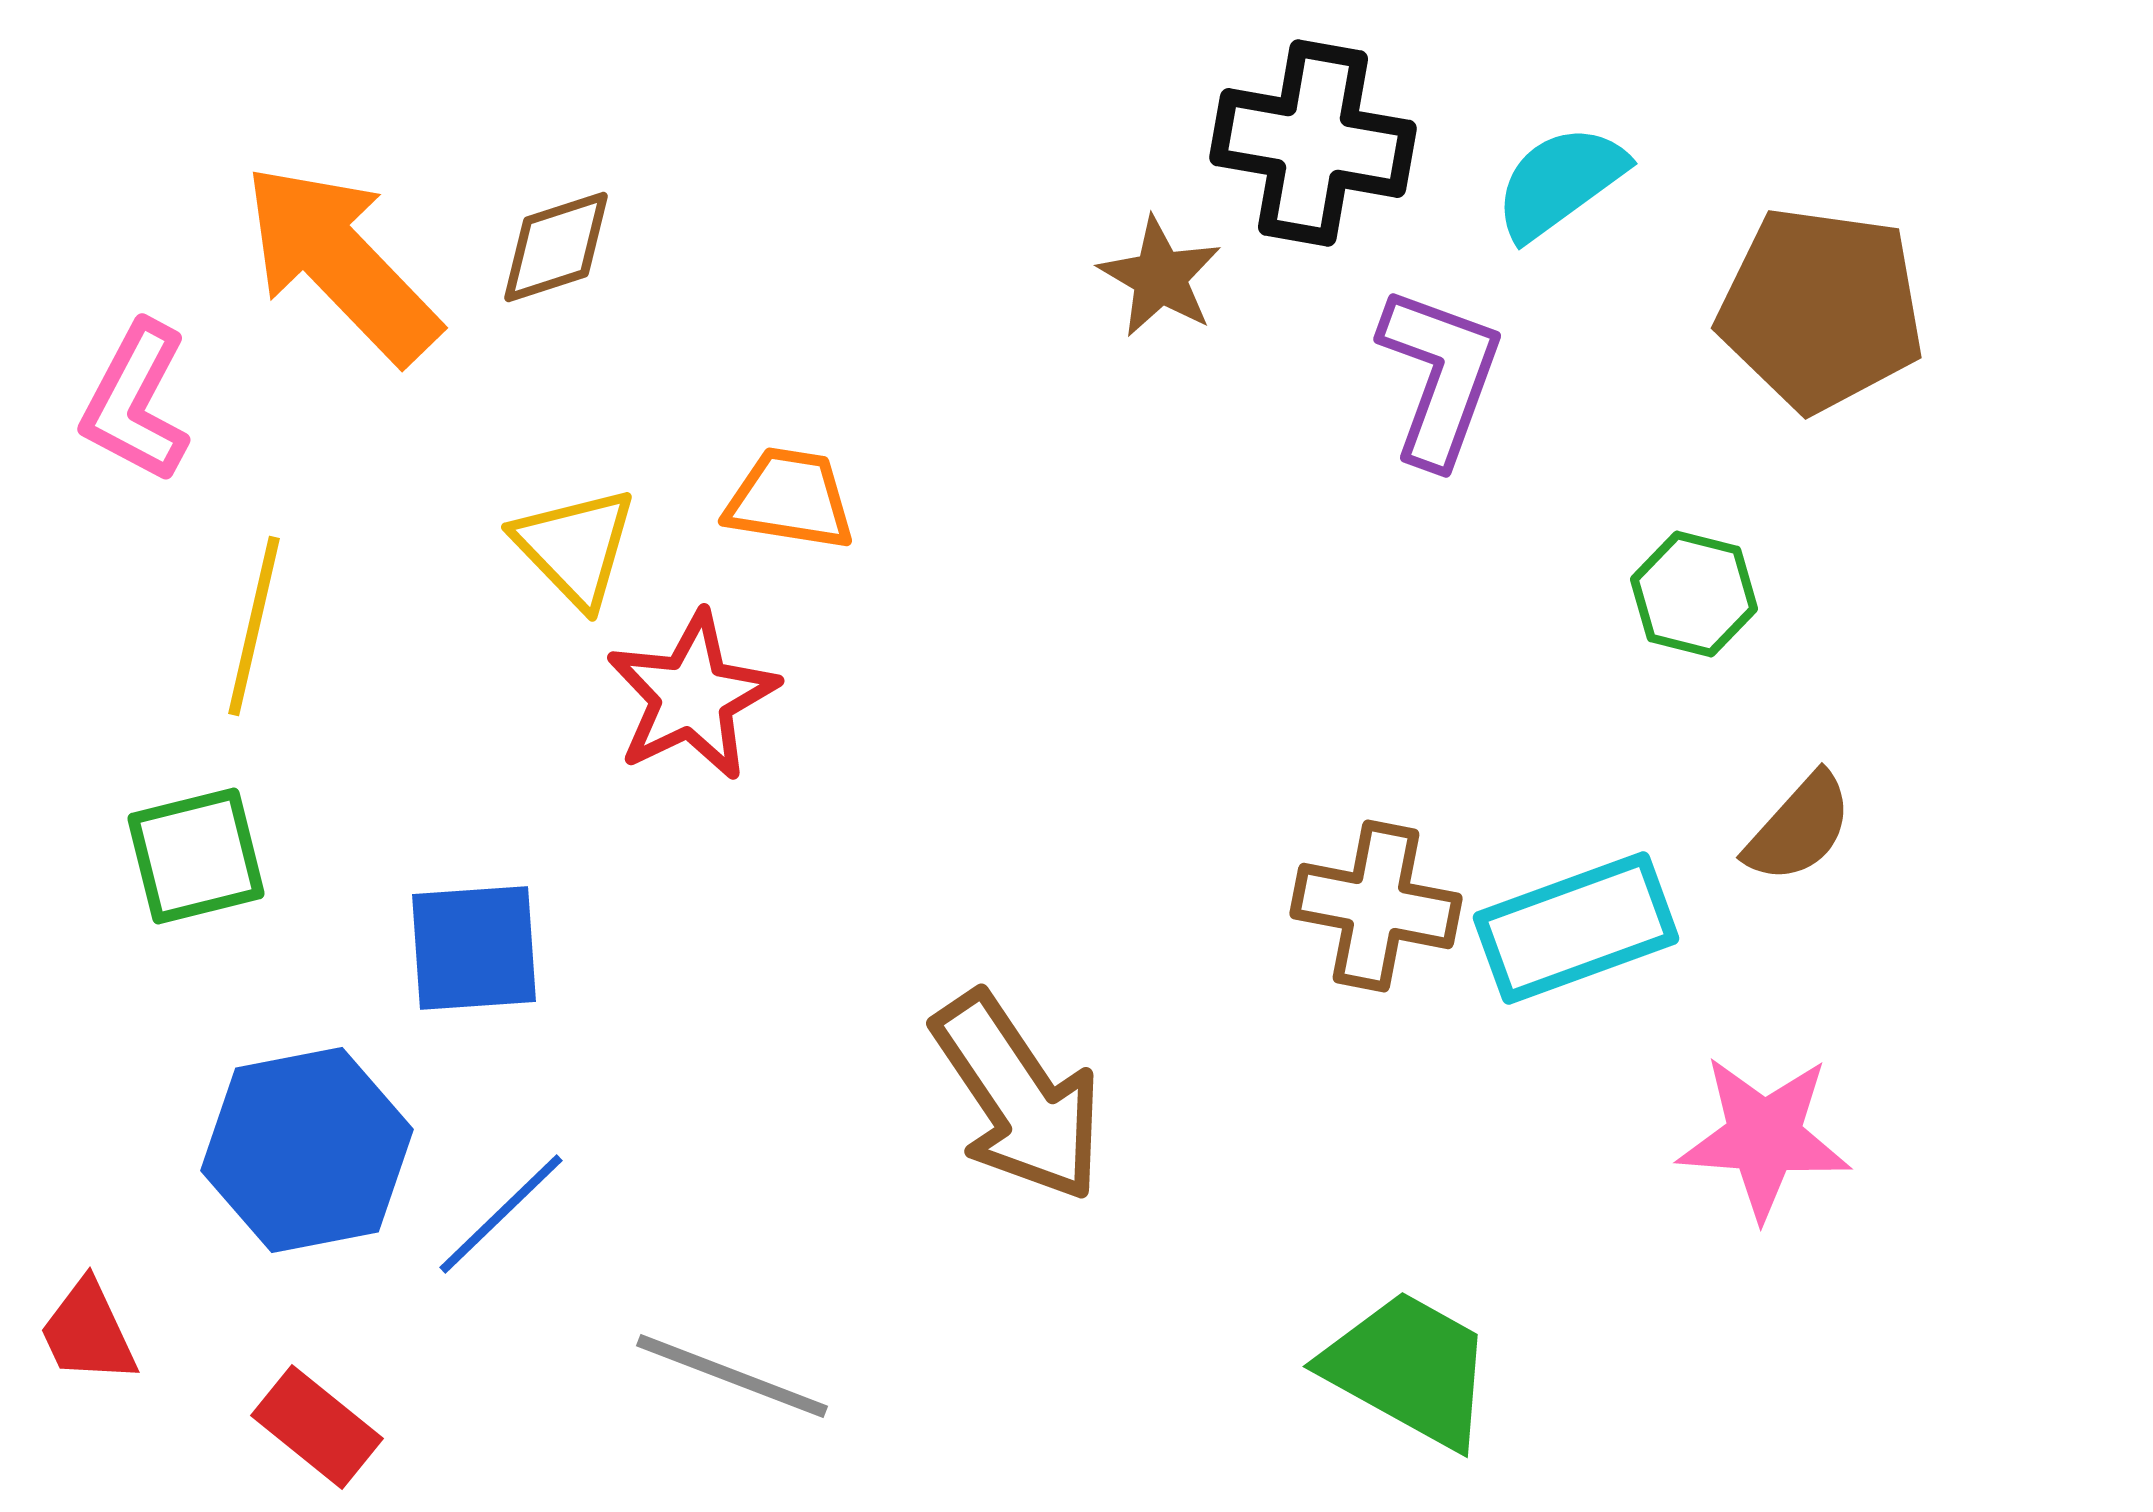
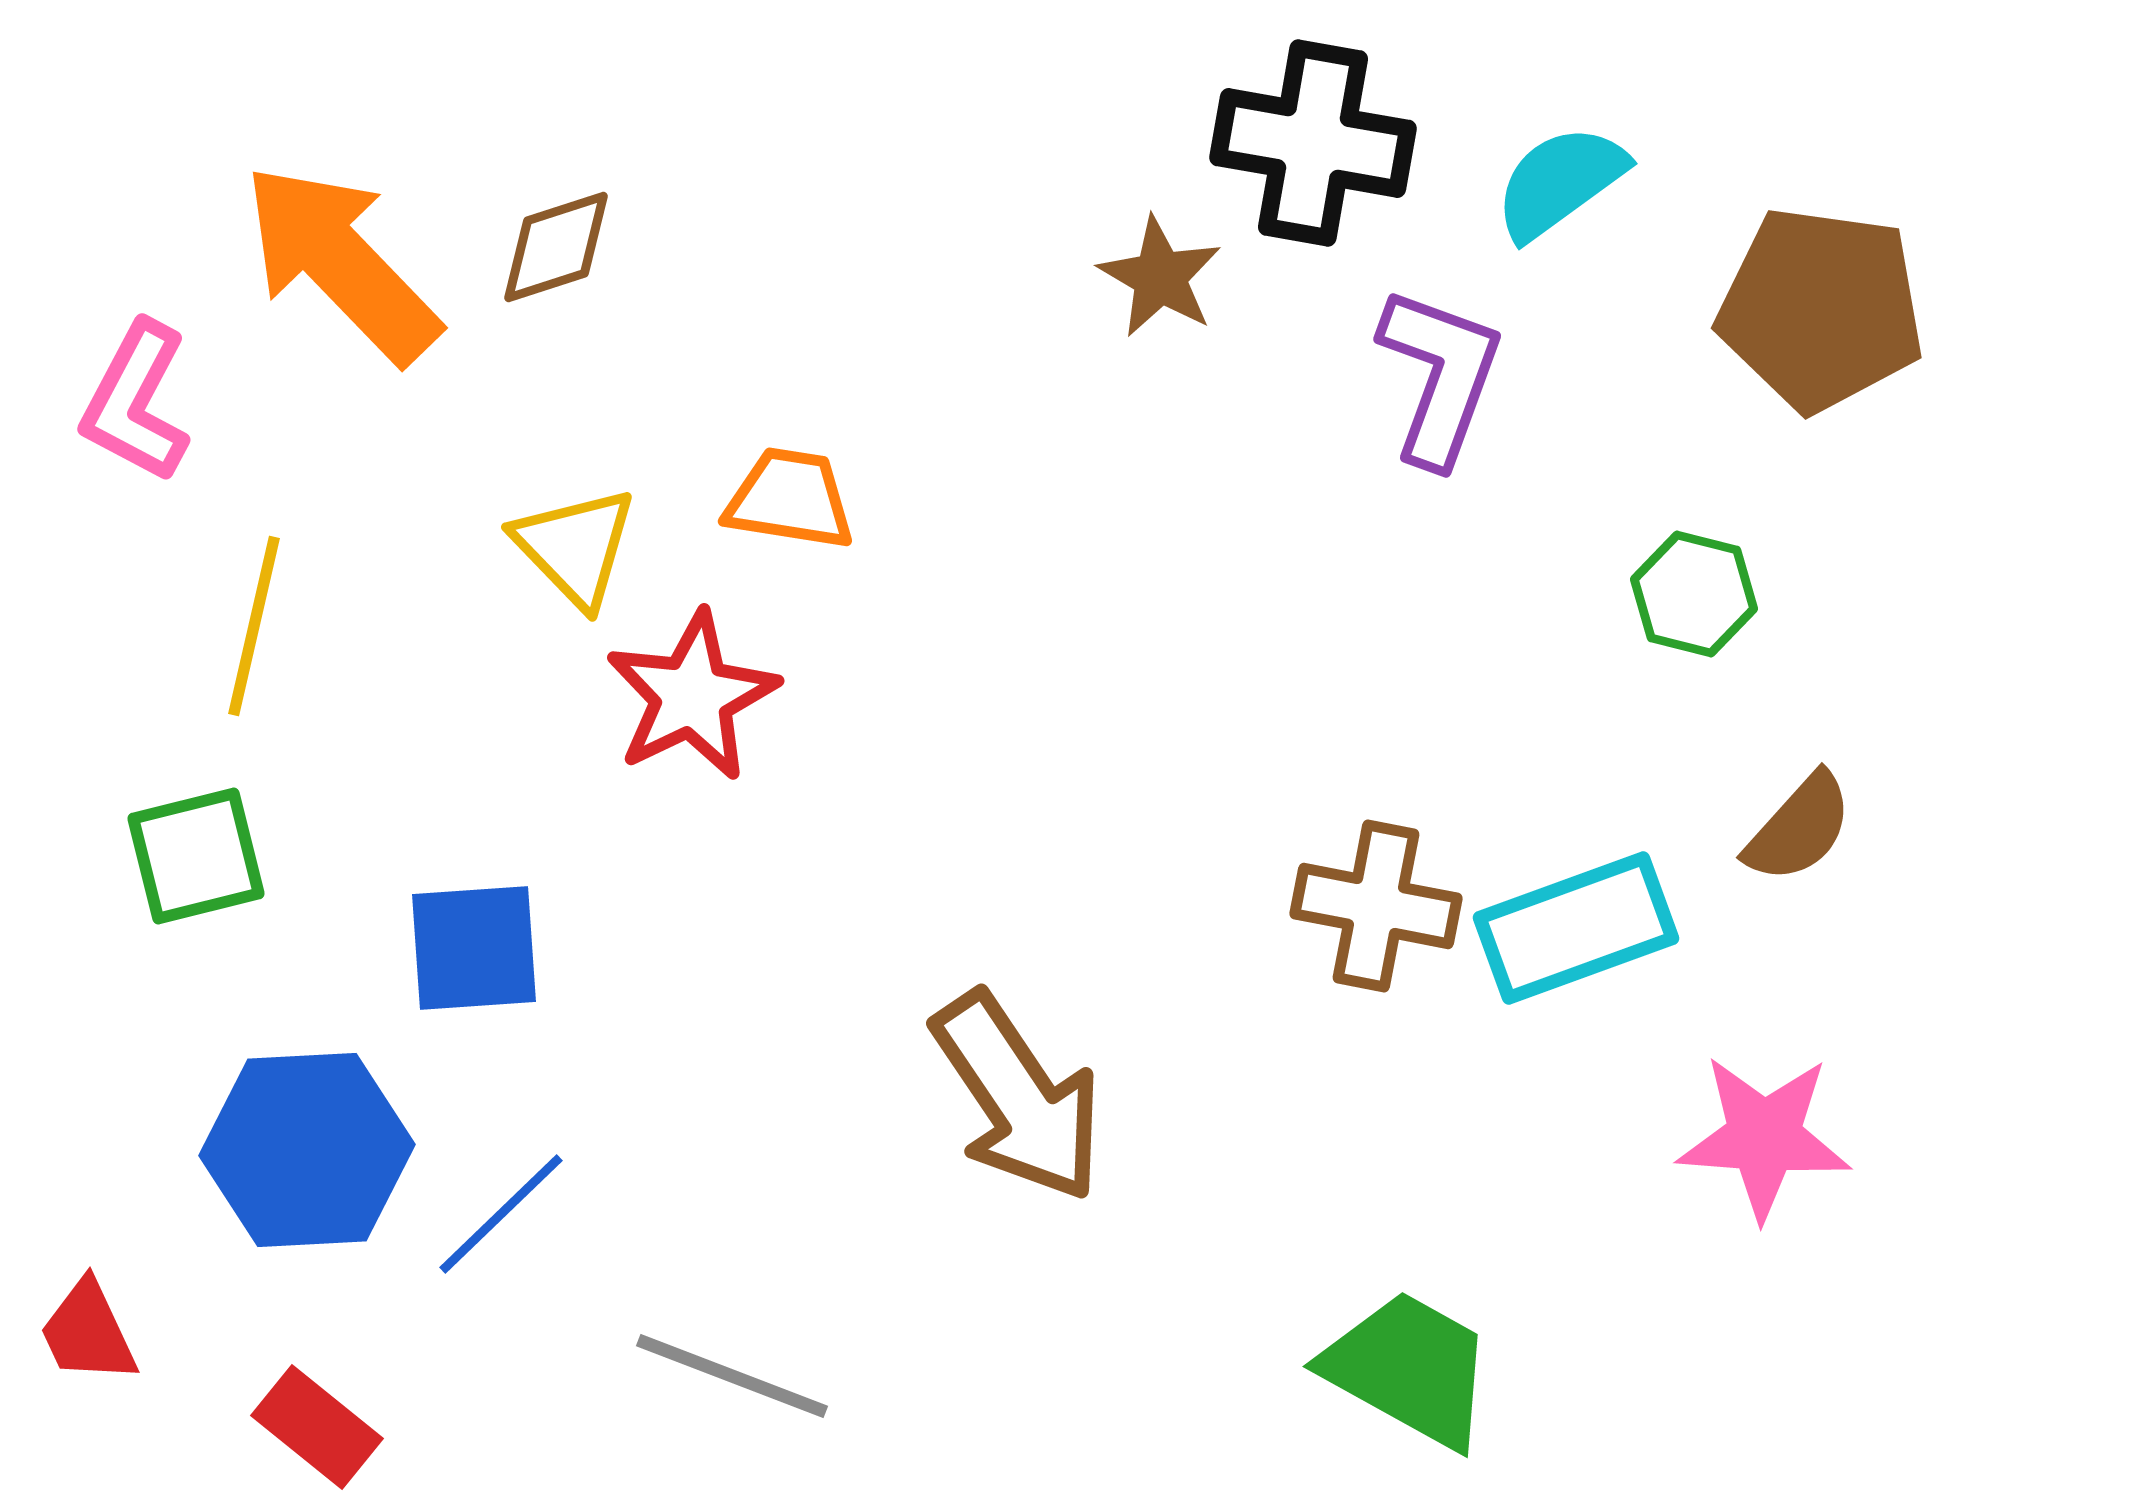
blue hexagon: rotated 8 degrees clockwise
